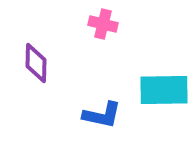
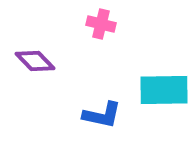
pink cross: moved 2 px left
purple diamond: moved 1 px left, 2 px up; rotated 45 degrees counterclockwise
